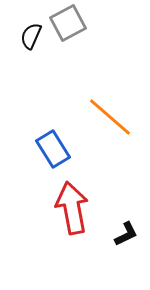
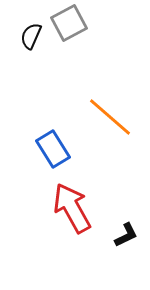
gray square: moved 1 px right
red arrow: rotated 18 degrees counterclockwise
black L-shape: moved 1 px down
